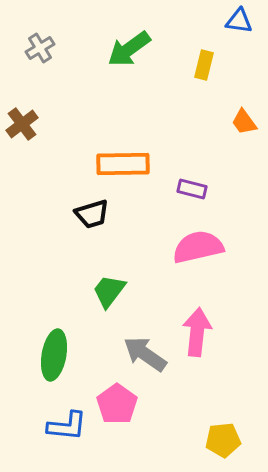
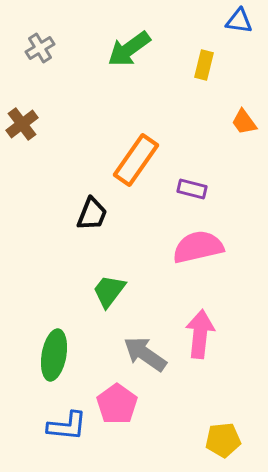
orange rectangle: moved 13 px right, 4 px up; rotated 54 degrees counterclockwise
black trapezoid: rotated 51 degrees counterclockwise
pink arrow: moved 3 px right, 2 px down
